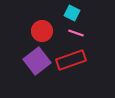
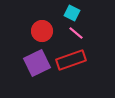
pink line: rotated 21 degrees clockwise
purple square: moved 2 px down; rotated 12 degrees clockwise
